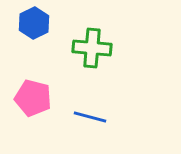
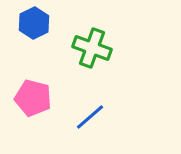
green cross: rotated 15 degrees clockwise
blue line: rotated 56 degrees counterclockwise
